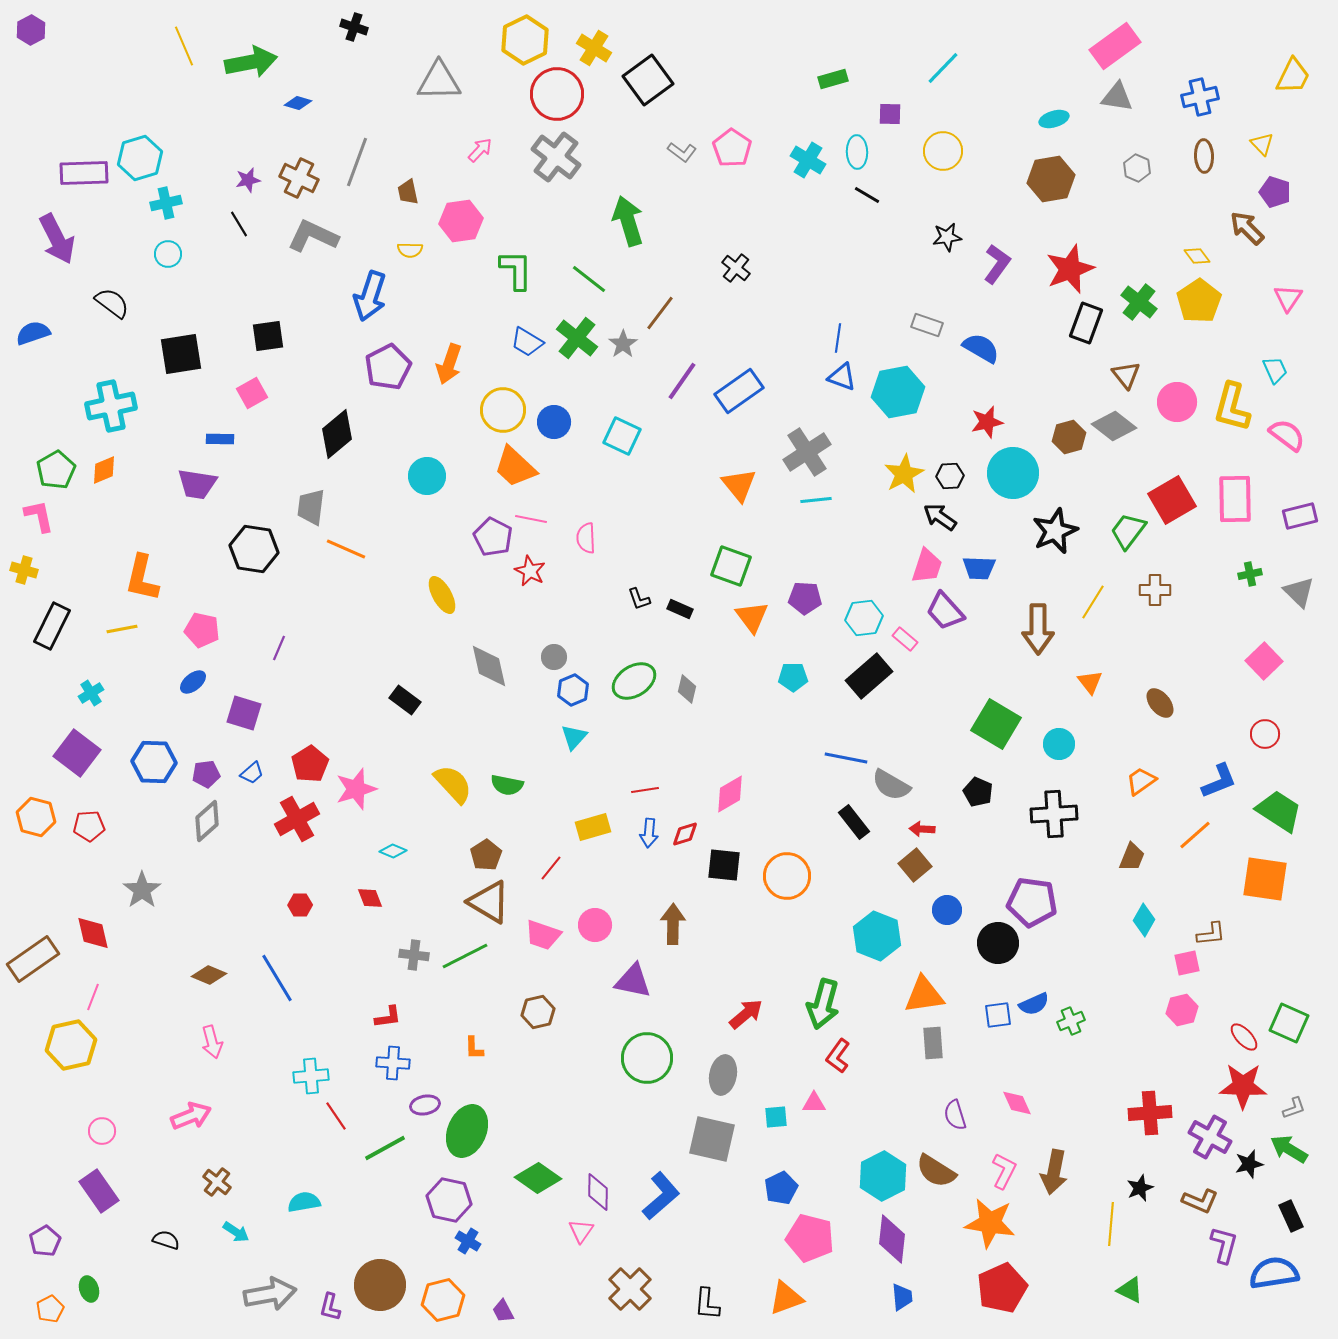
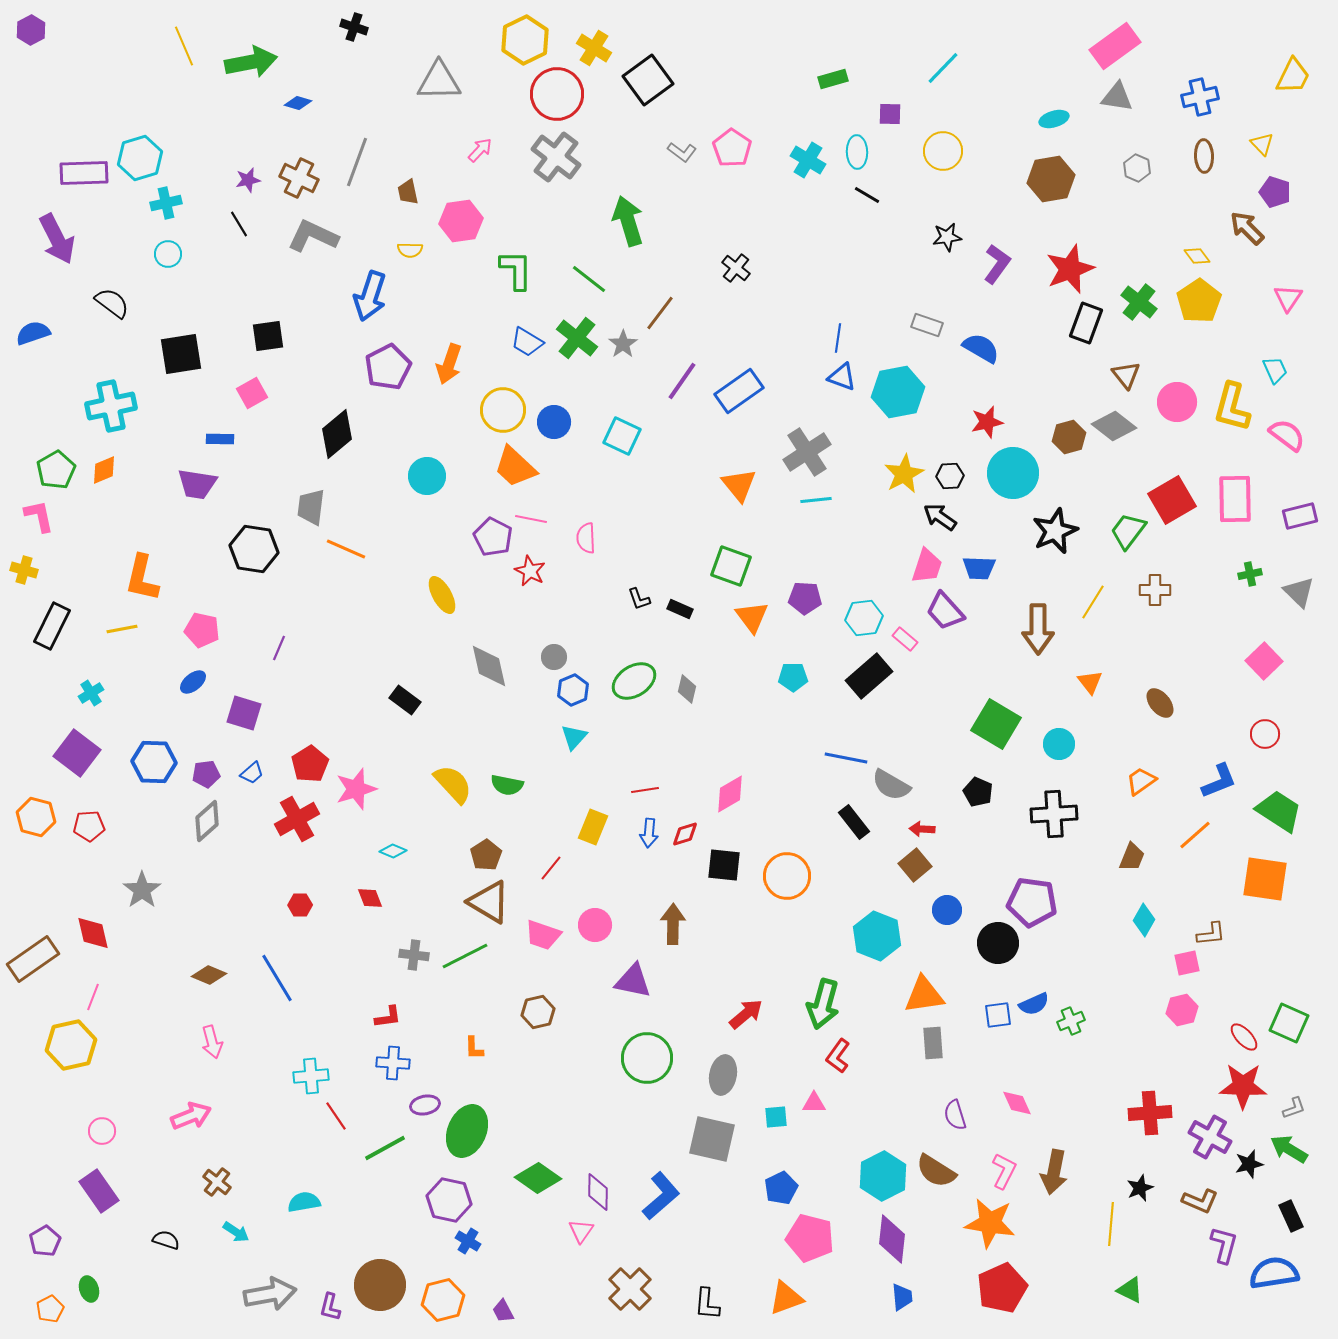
yellow rectangle at (593, 827): rotated 52 degrees counterclockwise
